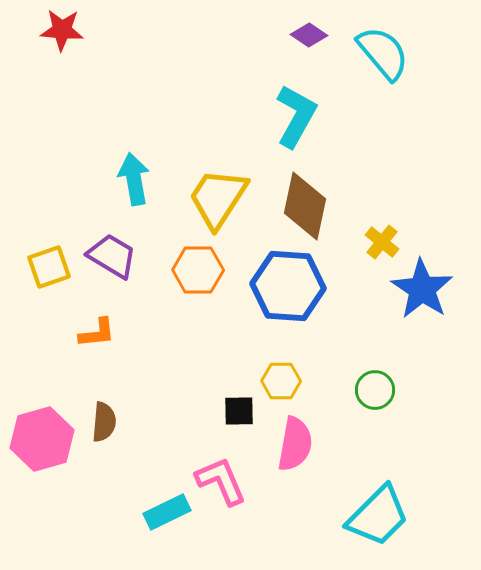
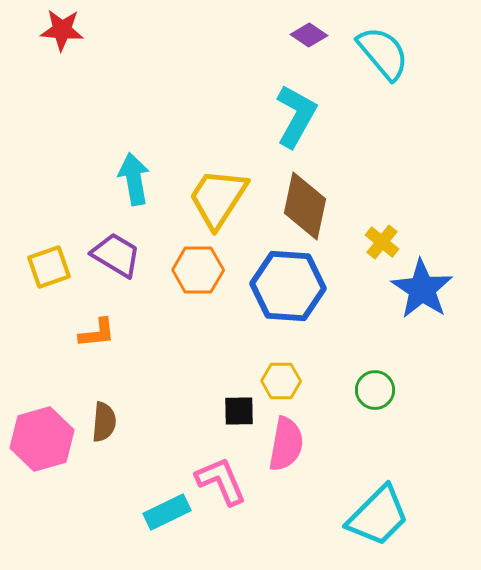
purple trapezoid: moved 4 px right, 1 px up
pink semicircle: moved 9 px left
